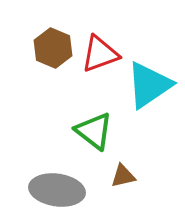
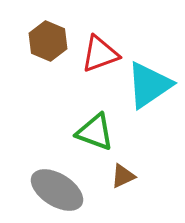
brown hexagon: moved 5 px left, 7 px up
green triangle: moved 1 px right, 1 px down; rotated 18 degrees counterclockwise
brown triangle: rotated 12 degrees counterclockwise
gray ellipse: rotated 24 degrees clockwise
